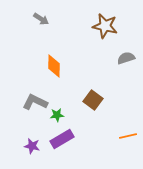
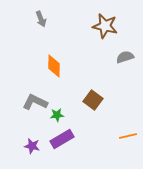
gray arrow: rotated 35 degrees clockwise
gray semicircle: moved 1 px left, 1 px up
